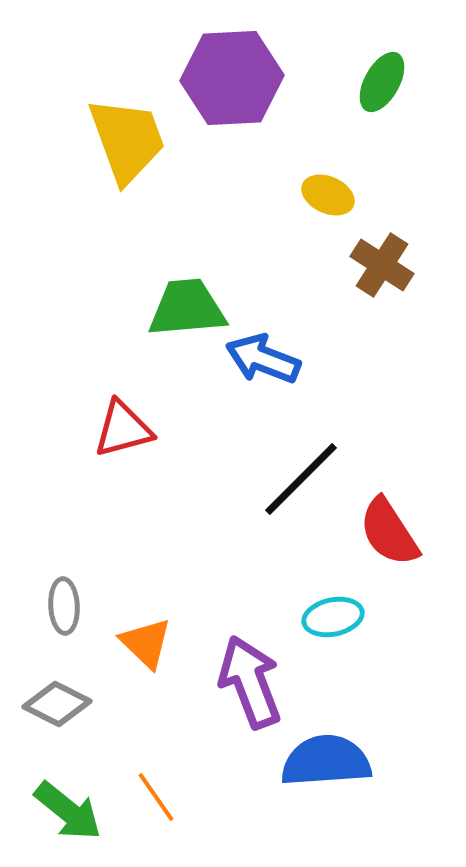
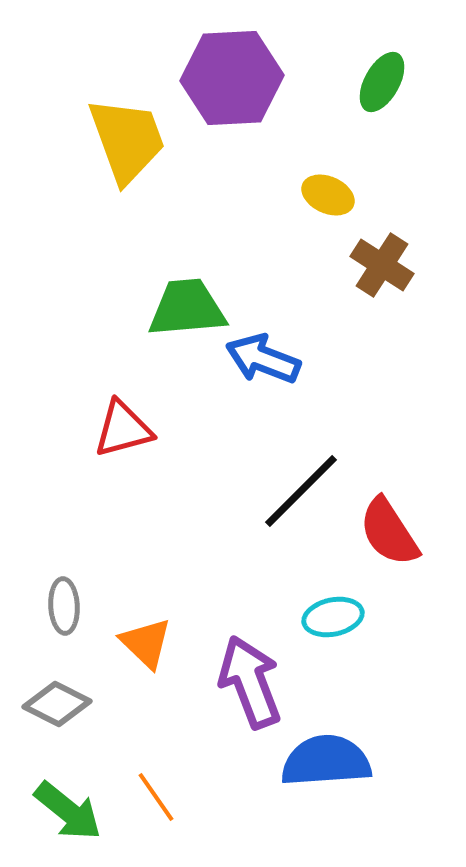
black line: moved 12 px down
